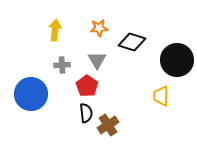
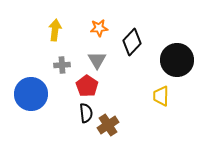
black diamond: rotated 64 degrees counterclockwise
